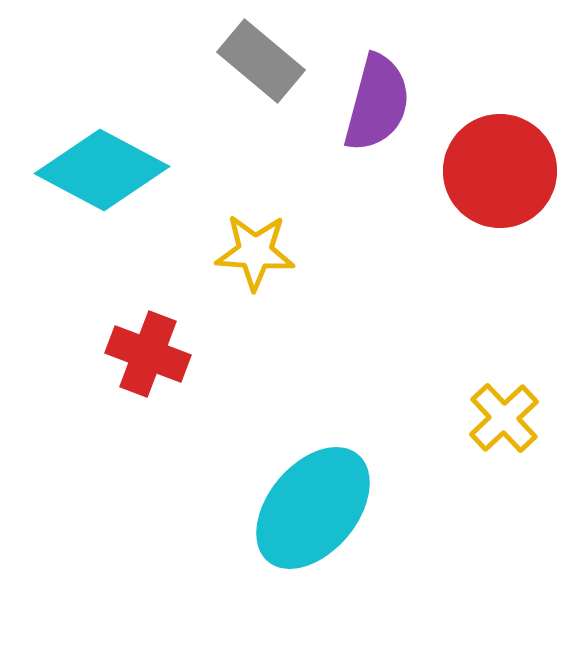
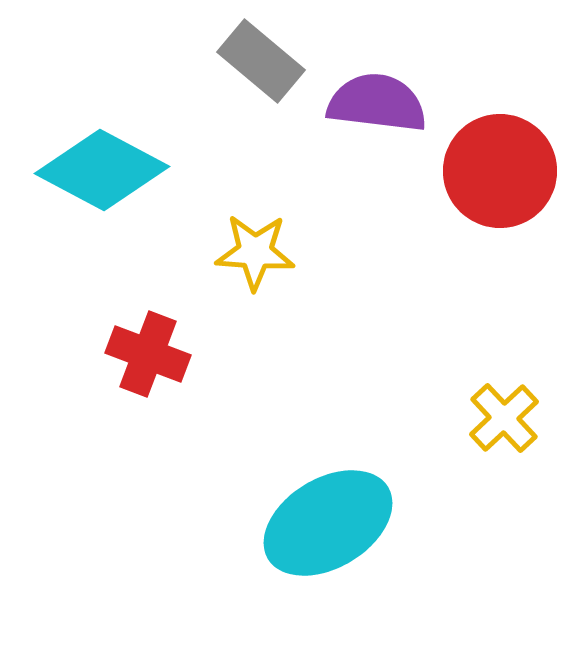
purple semicircle: rotated 98 degrees counterclockwise
cyan ellipse: moved 15 px right, 15 px down; rotated 19 degrees clockwise
